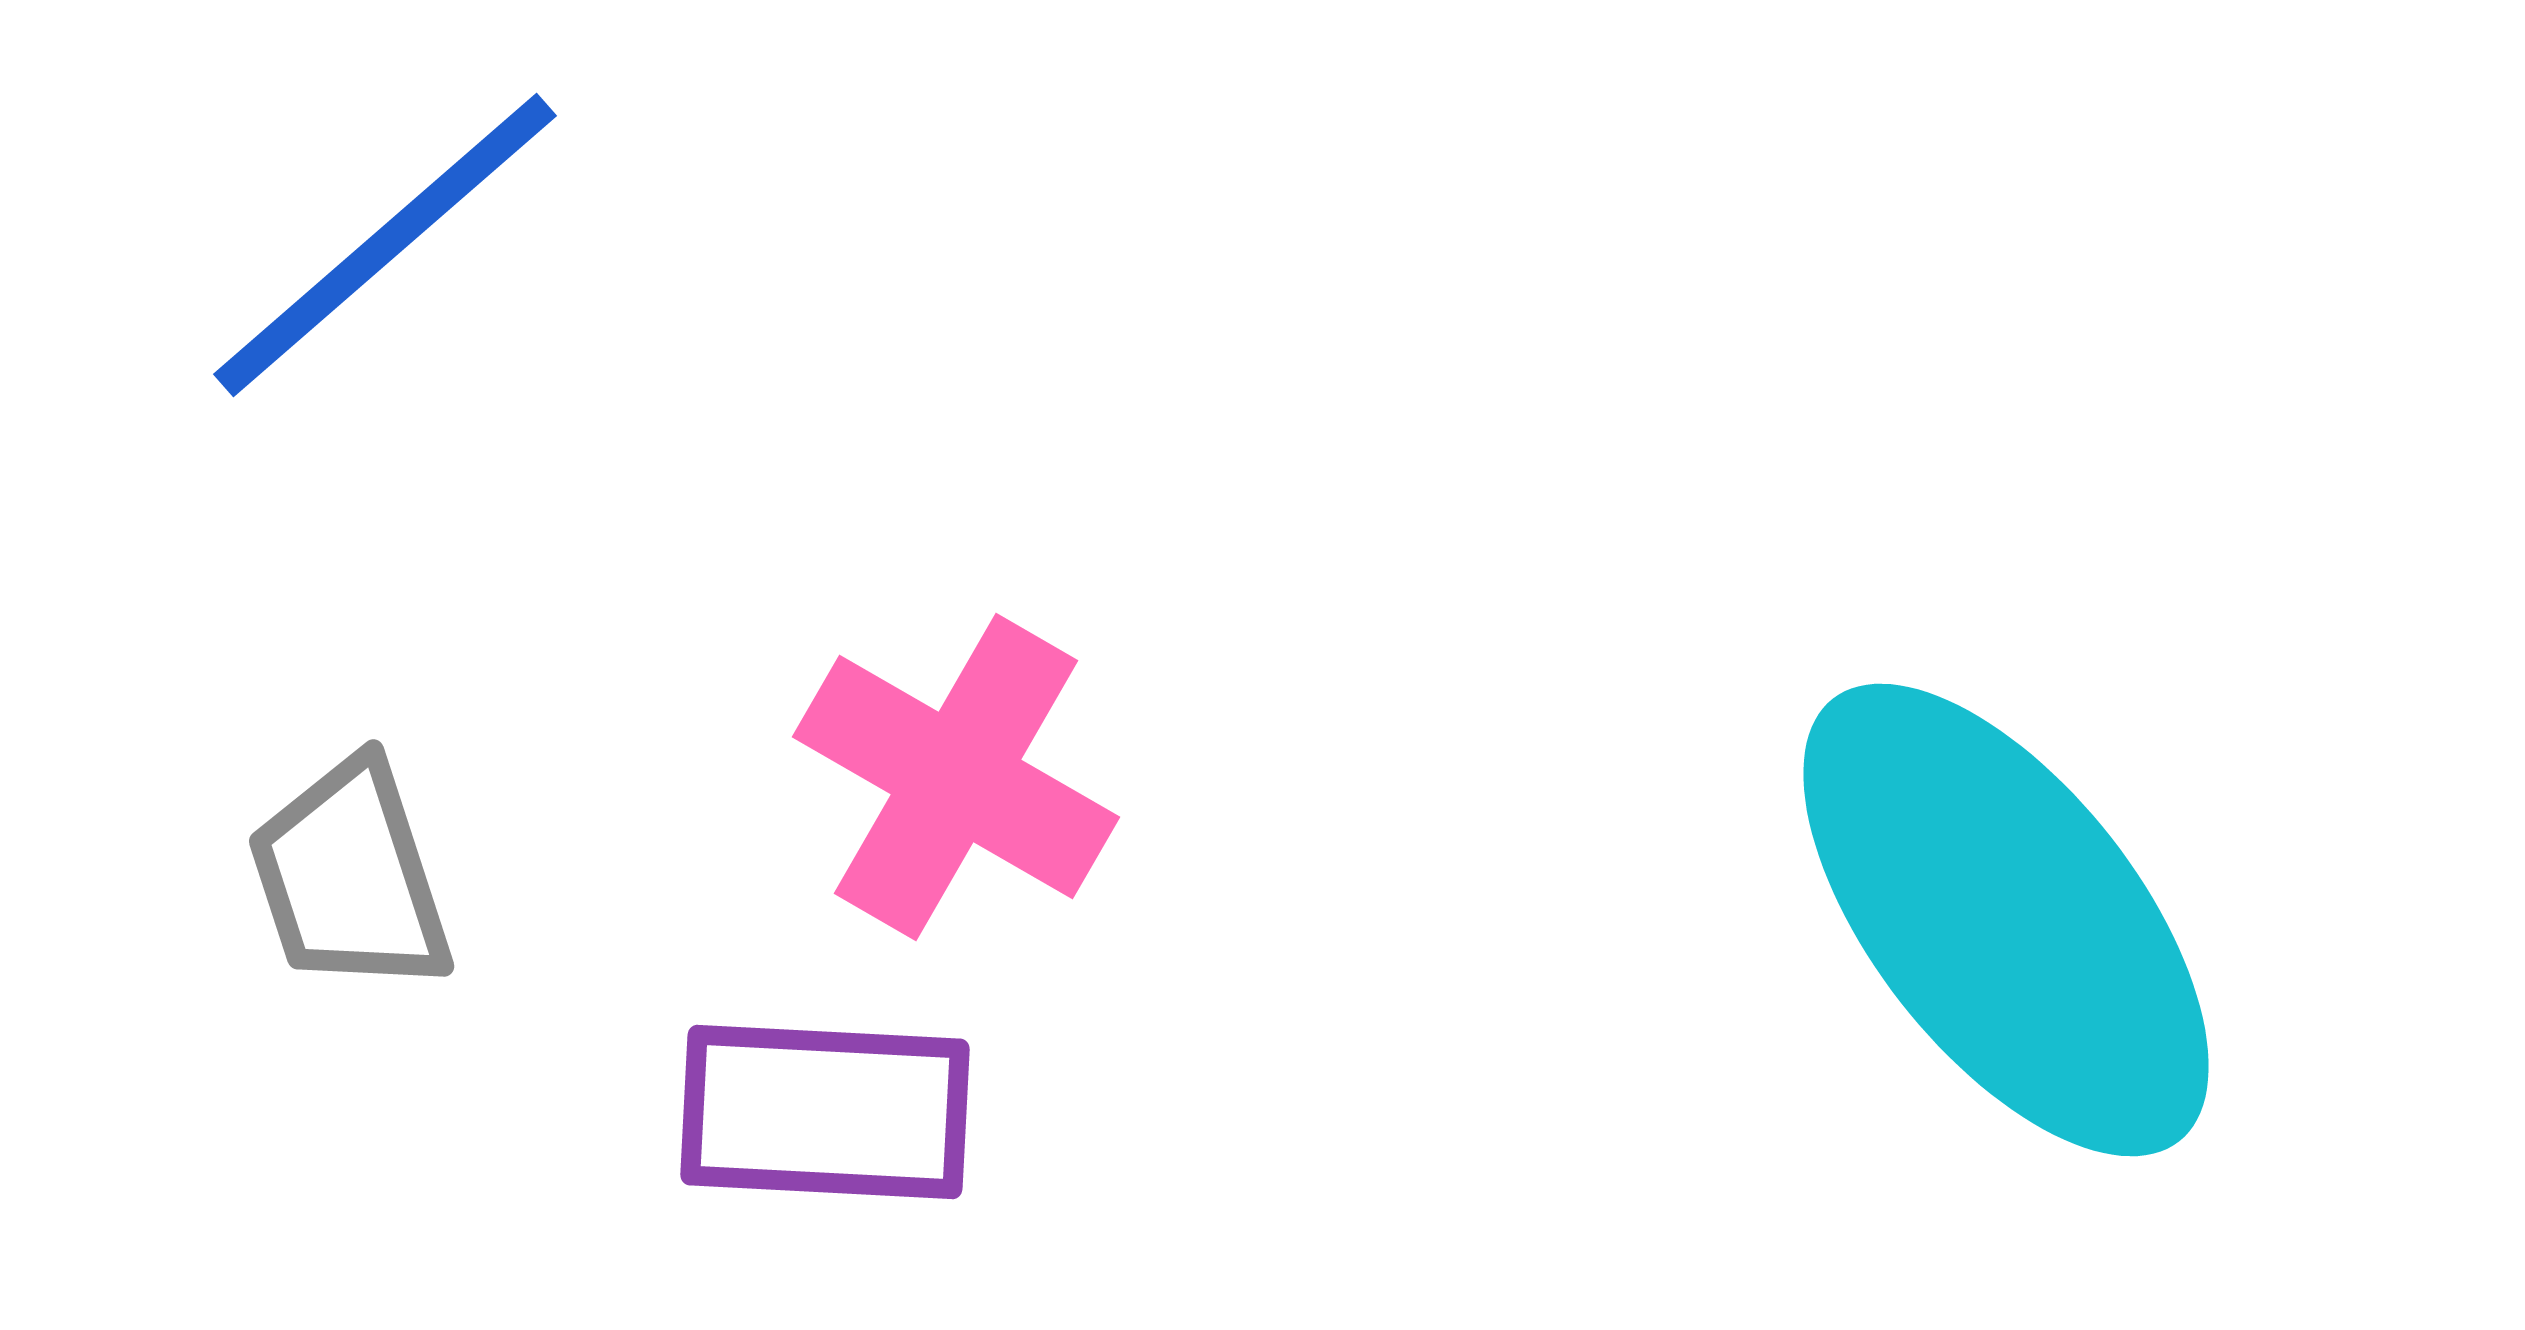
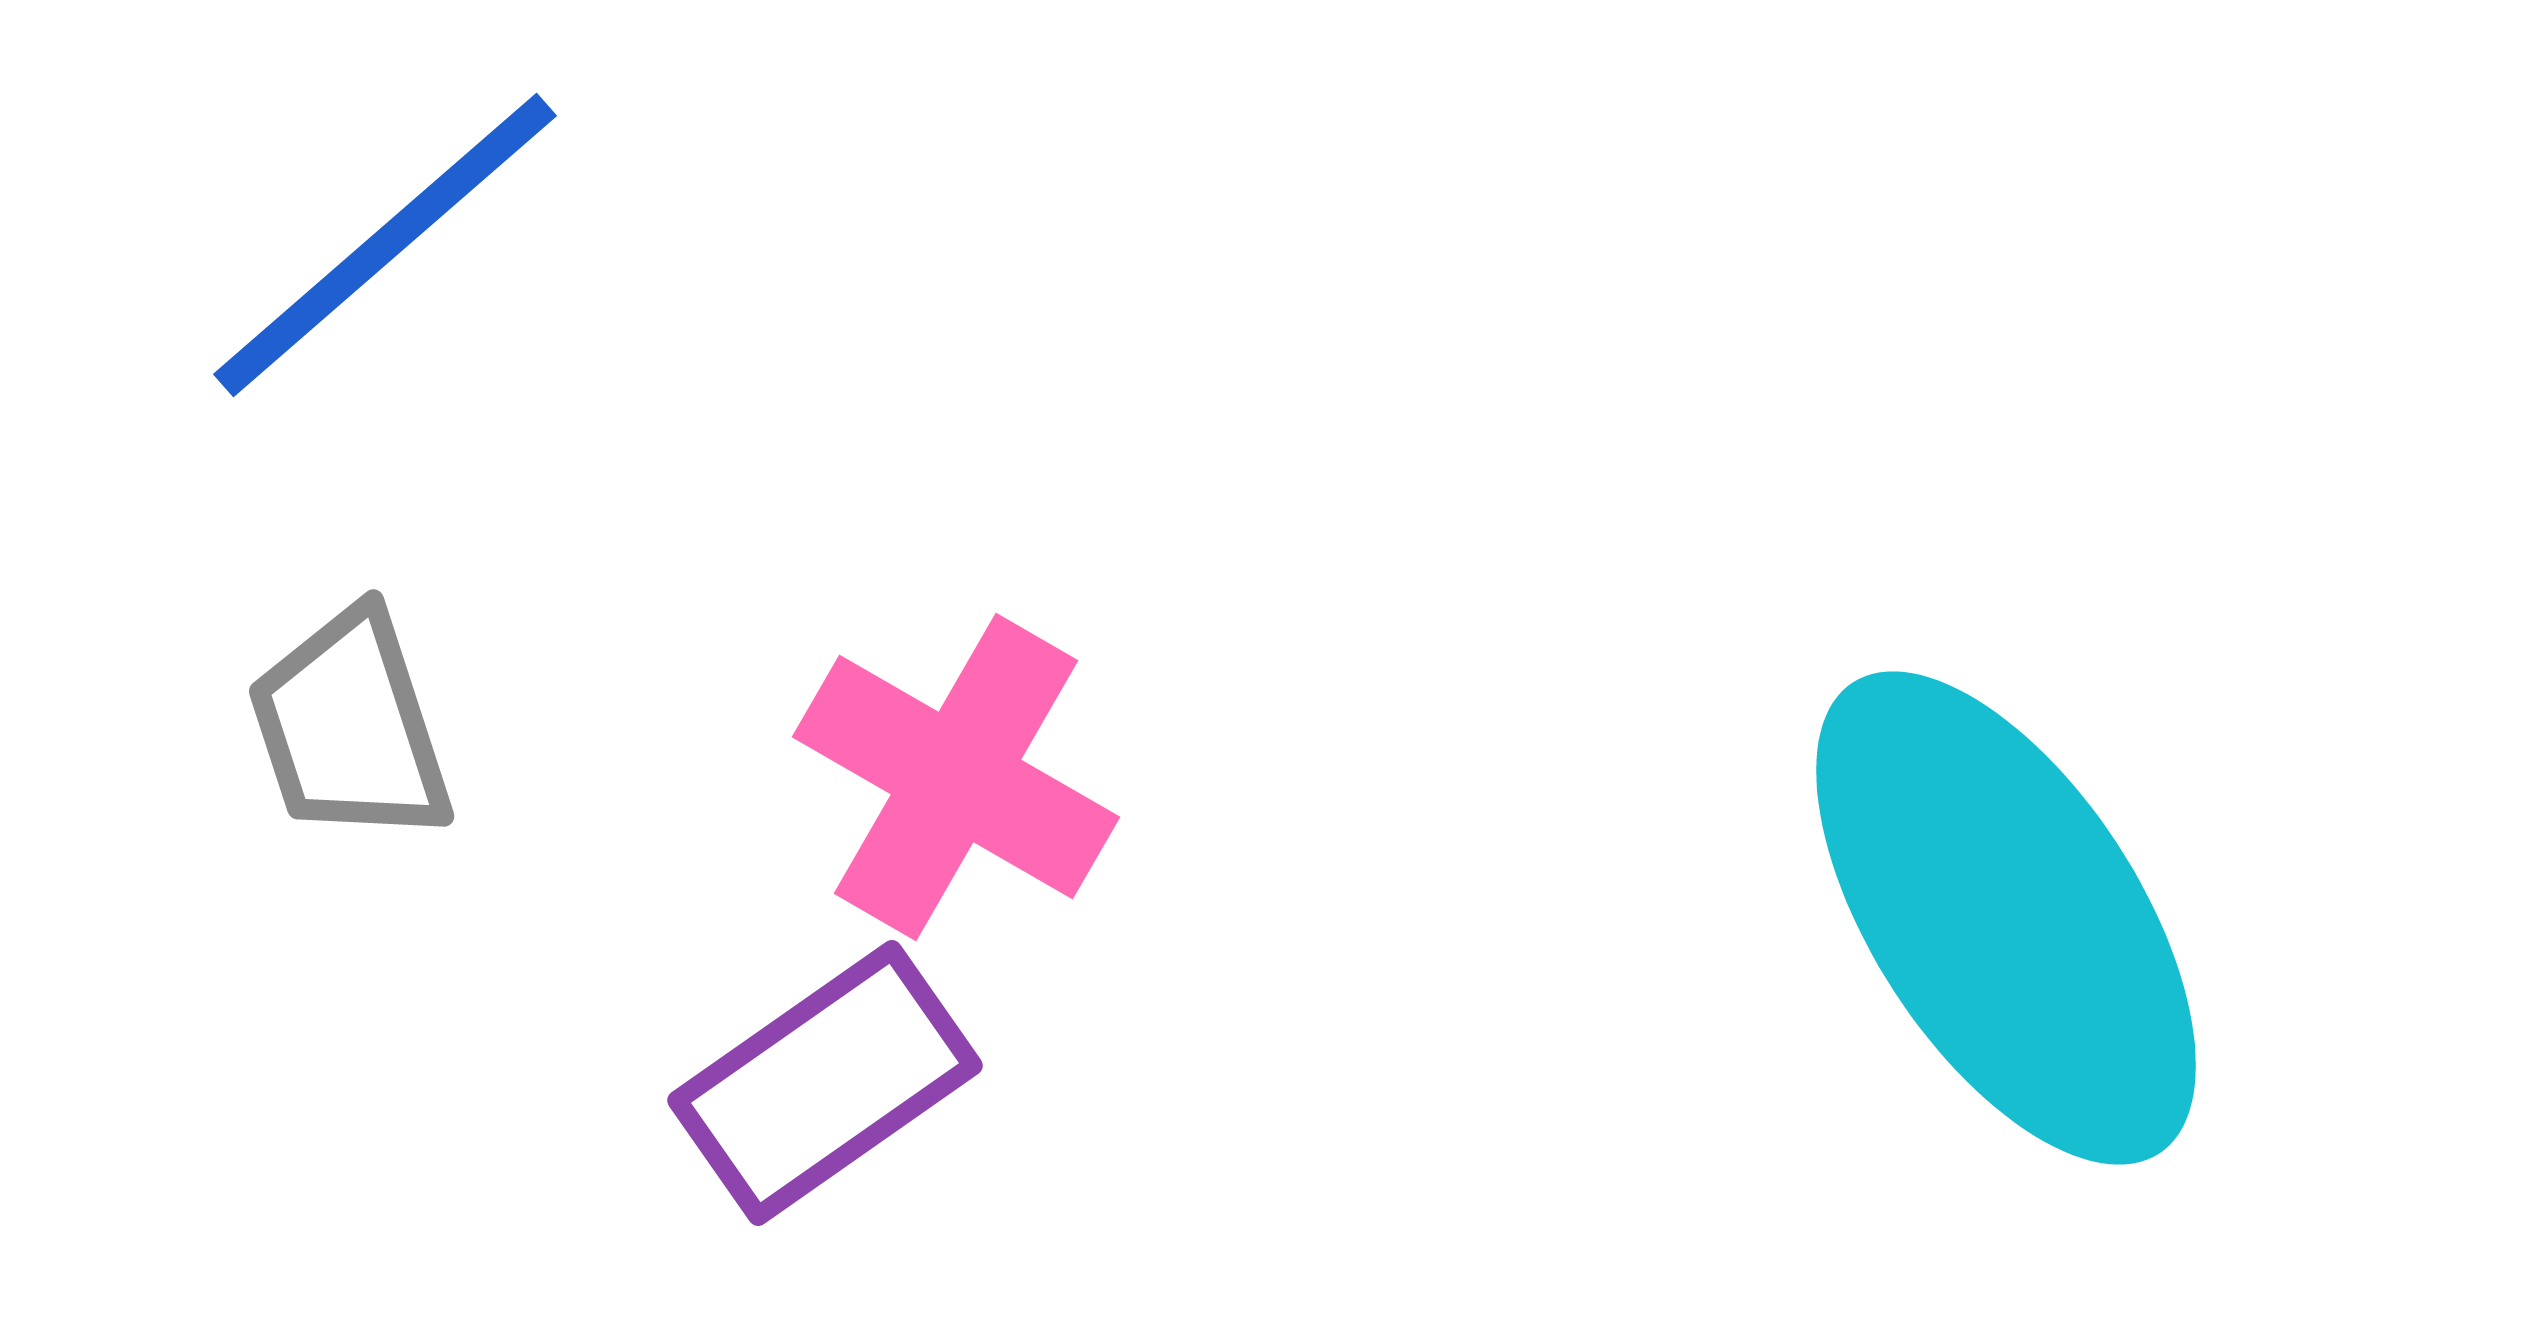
gray trapezoid: moved 150 px up
cyan ellipse: moved 2 px up; rotated 5 degrees clockwise
purple rectangle: moved 29 px up; rotated 38 degrees counterclockwise
